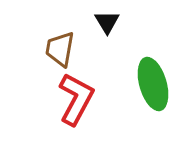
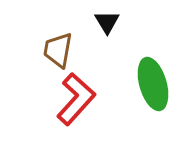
brown trapezoid: moved 2 px left, 1 px down
red L-shape: rotated 14 degrees clockwise
